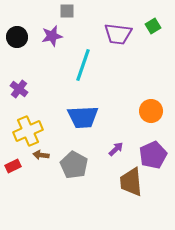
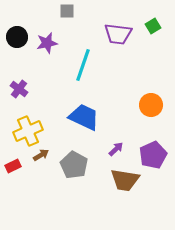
purple star: moved 5 px left, 7 px down
orange circle: moved 6 px up
blue trapezoid: moved 1 px right; rotated 152 degrees counterclockwise
brown arrow: rotated 140 degrees clockwise
brown trapezoid: moved 6 px left, 2 px up; rotated 76 degrees counterclockwise
